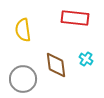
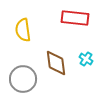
brown diamond: moved 2 px up
